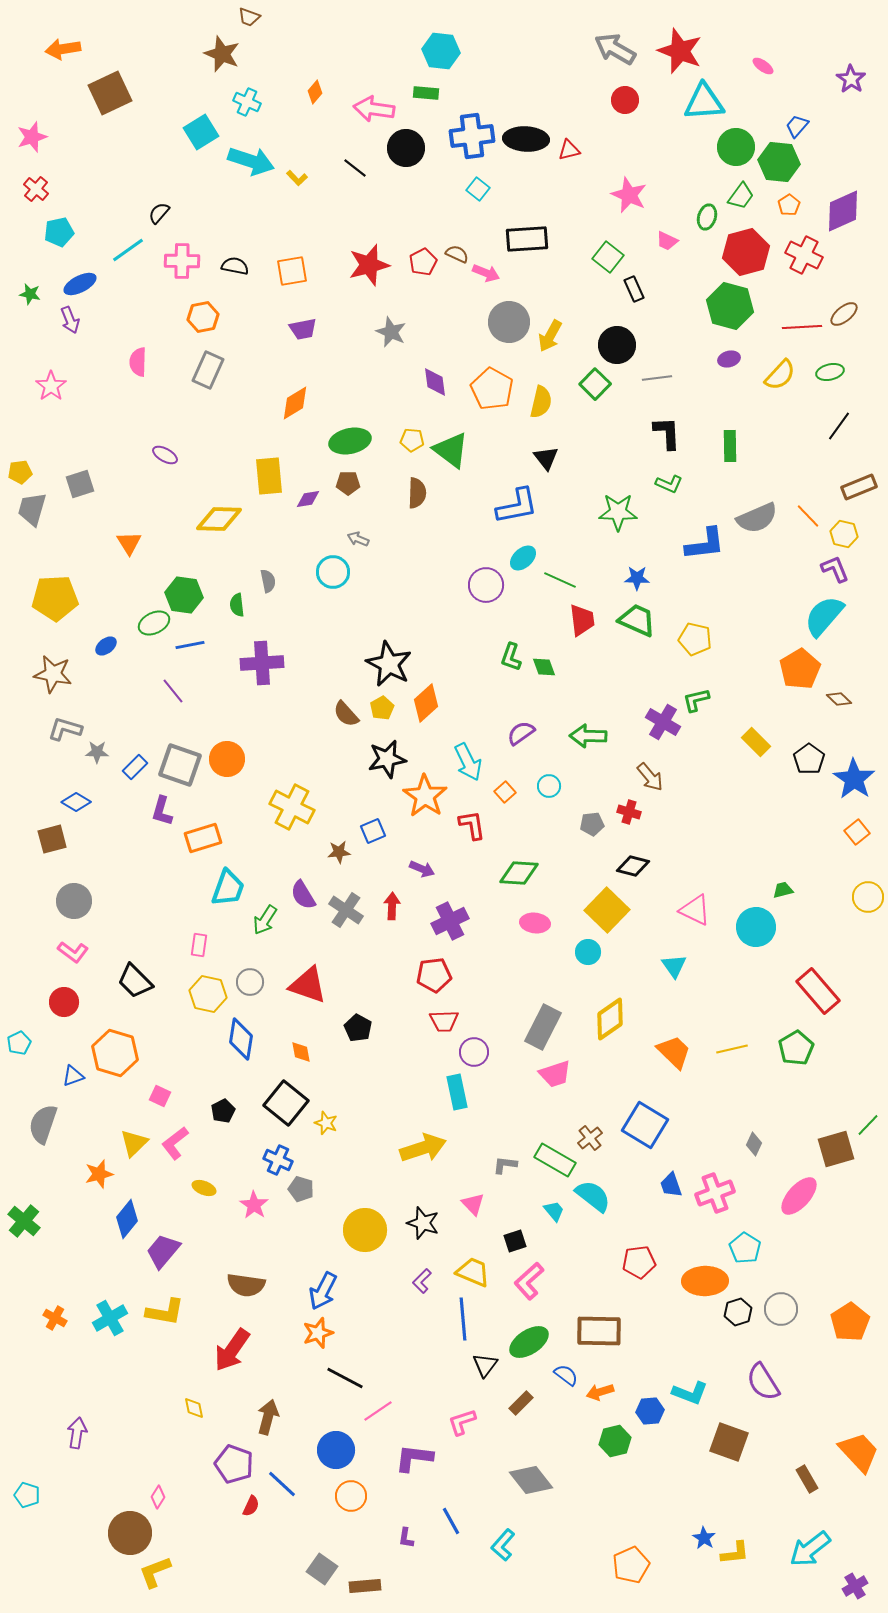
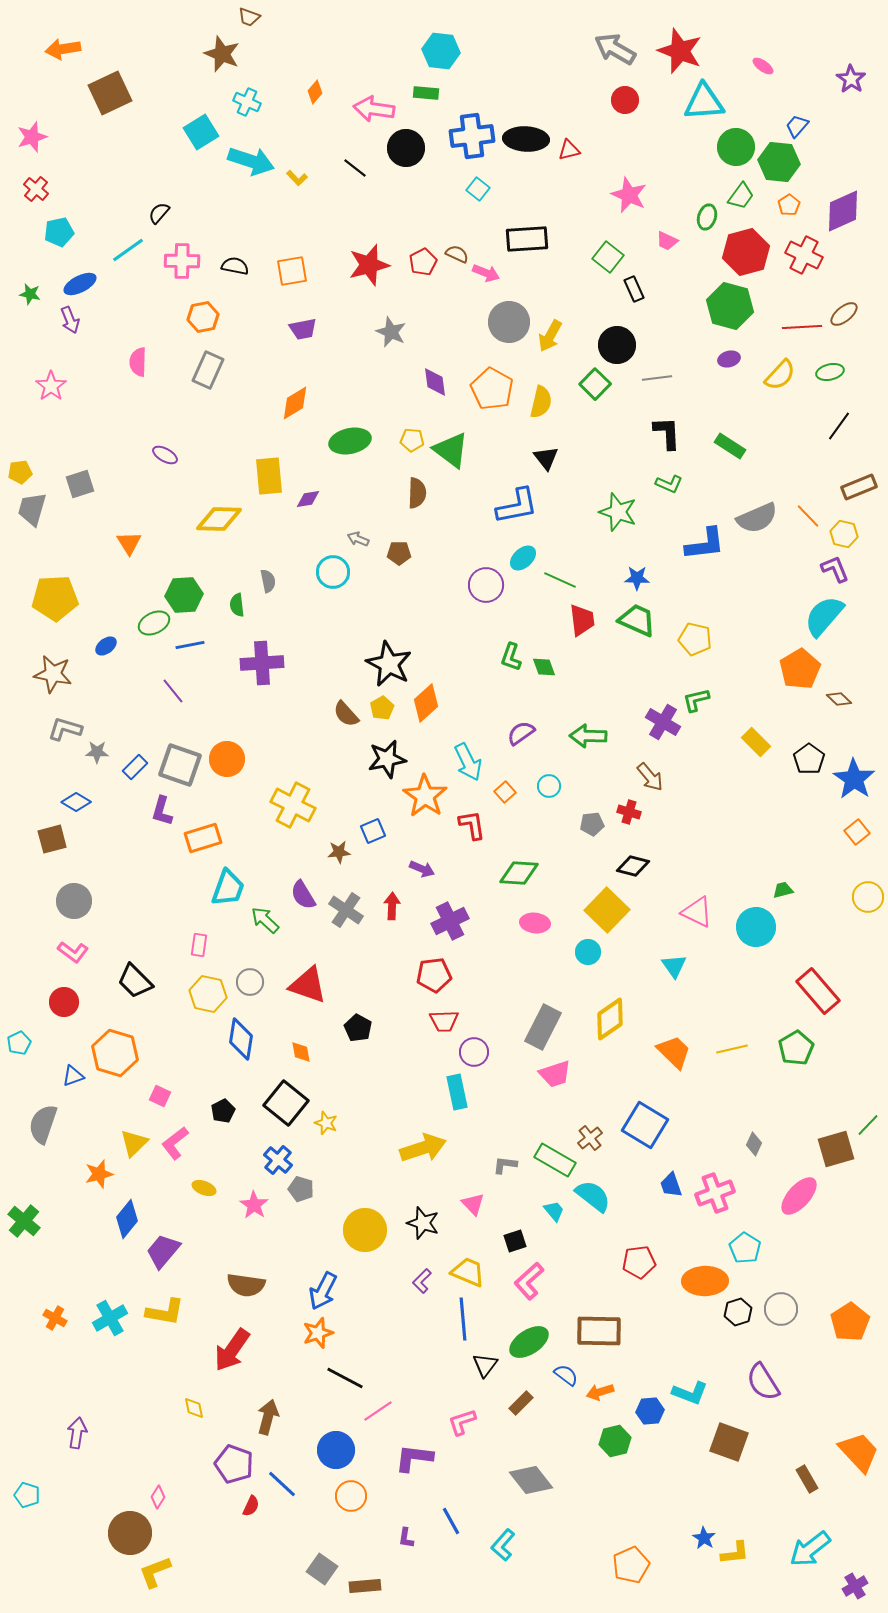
green rectangle at (730, 446): rotated 56 degrees counterclockwise
brown pentagon at (348, 483): moved 51 px right, 70 px down
green star at (618, 512): rotated 18 degrees clockwise
green hexagon at (184, 595): rotated 12 degrees counterclockwise
yellow cross at (292, 807): moved 1 px right, 2 px up
pink triangle at (695, 910): moved 2 px right, 2 px down
green arrow at (265, 920): rotated 100 degrees clockwise
blue cross at (278, 1160): rotated 16 degrees clockwise
yellow trapezoid at (473, 1272): moved 5 px left
